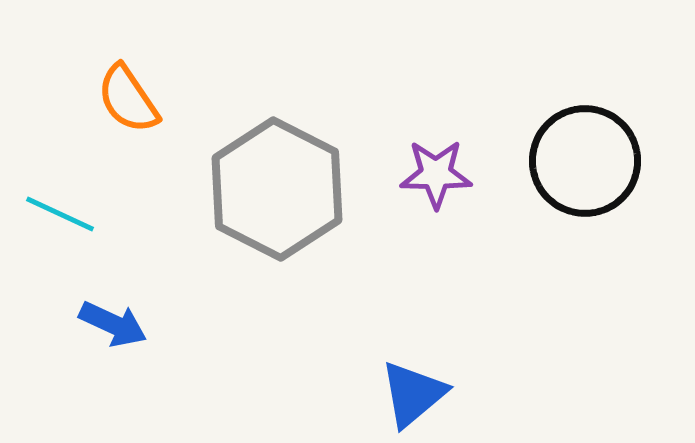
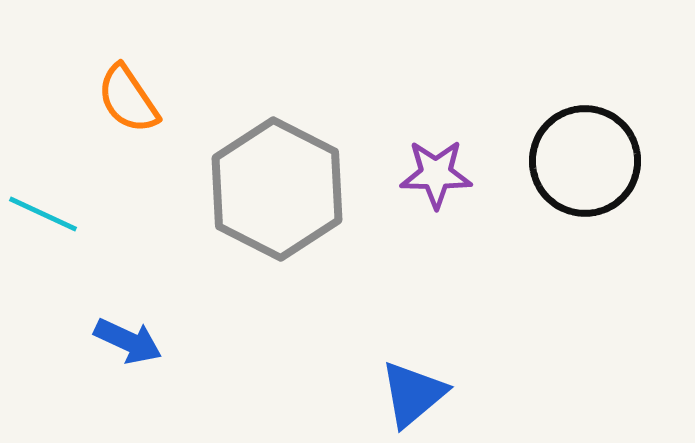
cyan line: moved 17 px left
blue arrow: moved 15 px right, 17 px down
